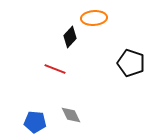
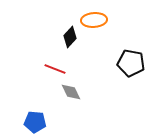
orange ellipse: moved 2 px down
black pentagon: rotated 8 degrees counterclockwise
gray diamond: moved 23 px up
